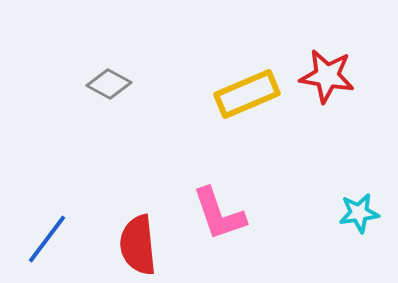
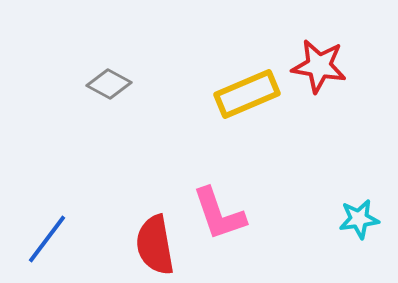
red star: moved 8 px left, 10 px up
cyan star: moved 6 px down
red semicircle: moved 17 px right; rotated 4 degrees counterclockwise
